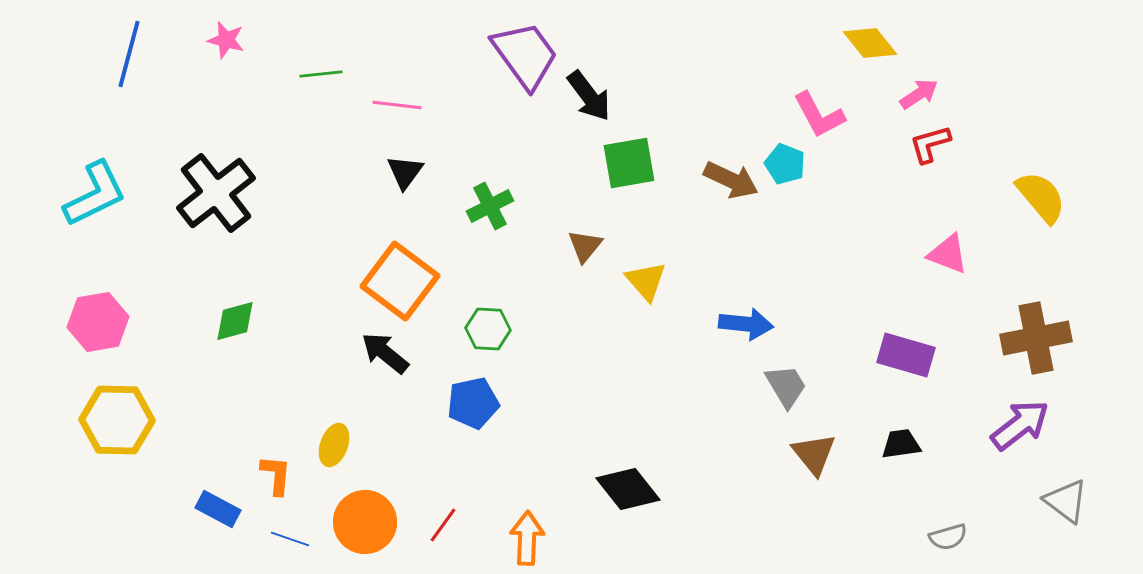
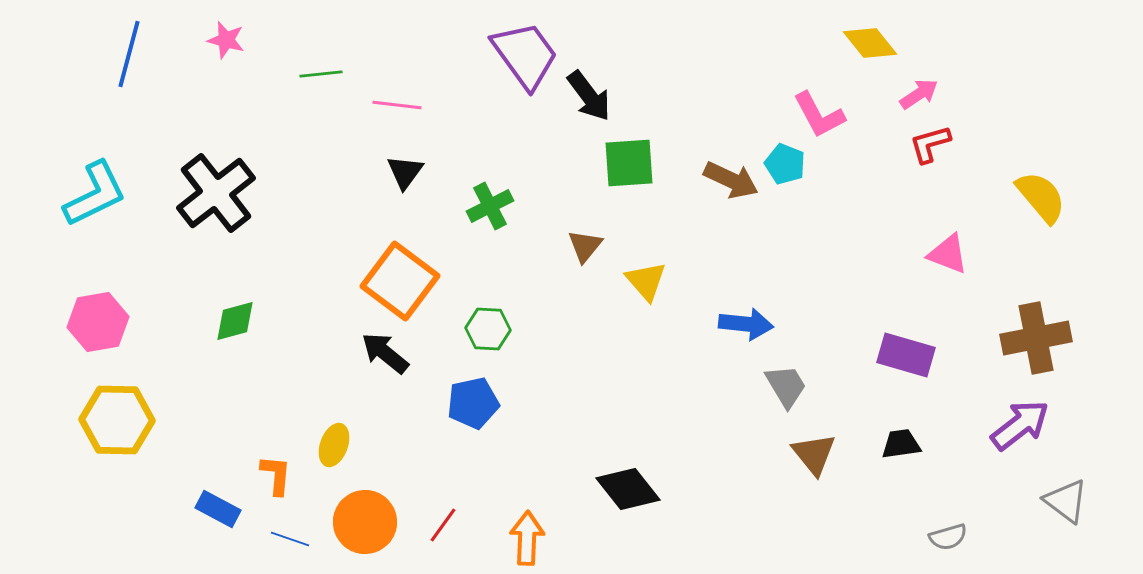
green square at (629, 163): rotated 6 degrees clockwise
